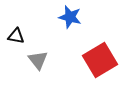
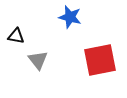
red square: rotated 20 degrees clockwise
